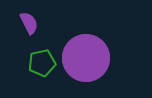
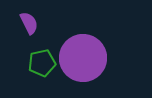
purple circle: moved 3 px left
